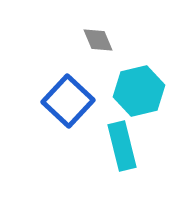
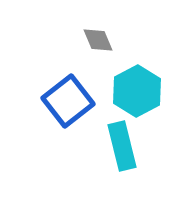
cyan hexagon: moved 2 px left; rotated 15 degrees counterclockwise
blue square: rotated 9 degrees clockwise
